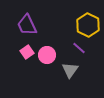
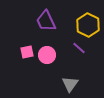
purple trapezoid: moved 19 px right, 4 px up
pink square: rotated 24 degrees clockwise
gray triangle: moved 14 px down
